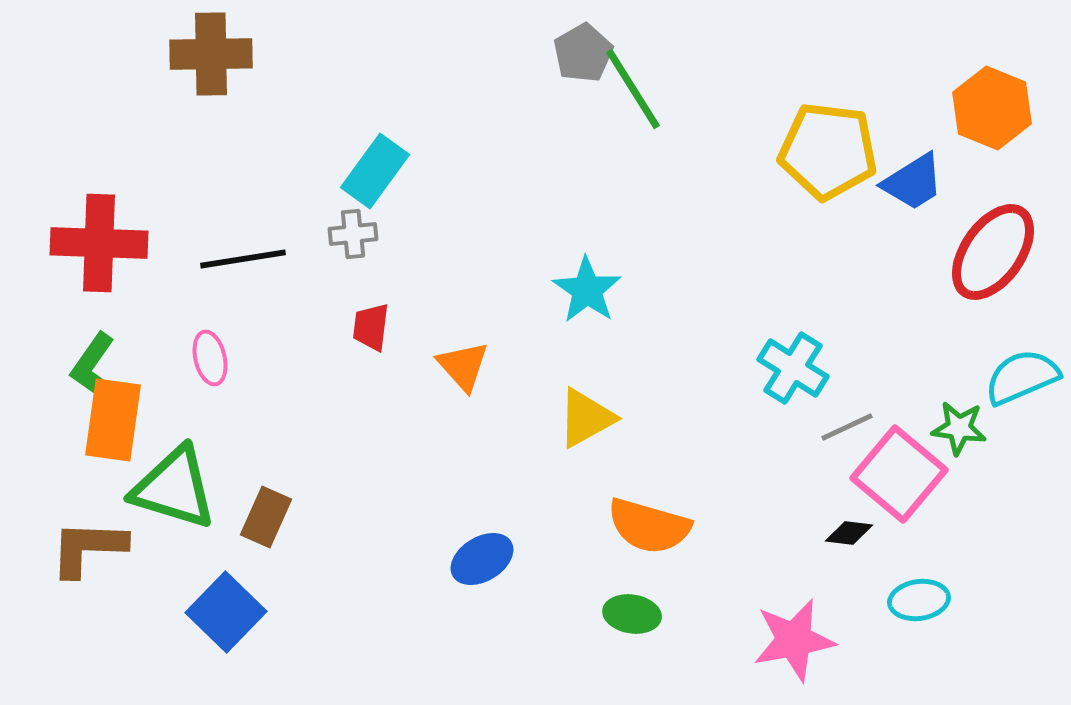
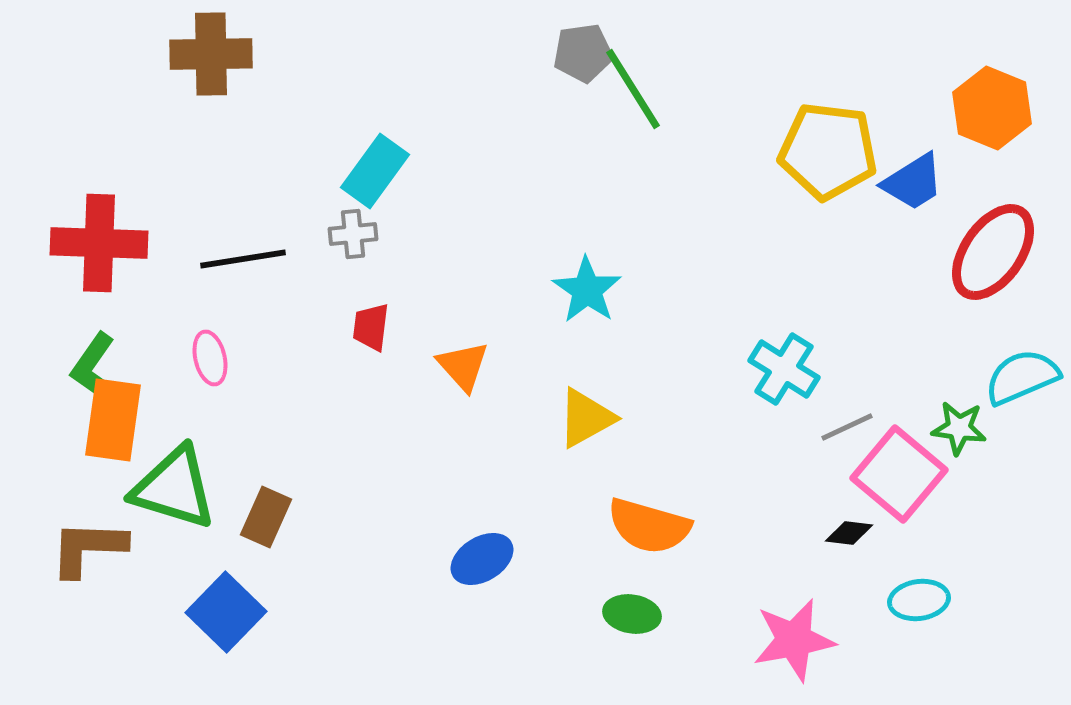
gray pentagon: rotated 22 degrees clockwise
cyan cross: moved 9 px left, 1 px down
